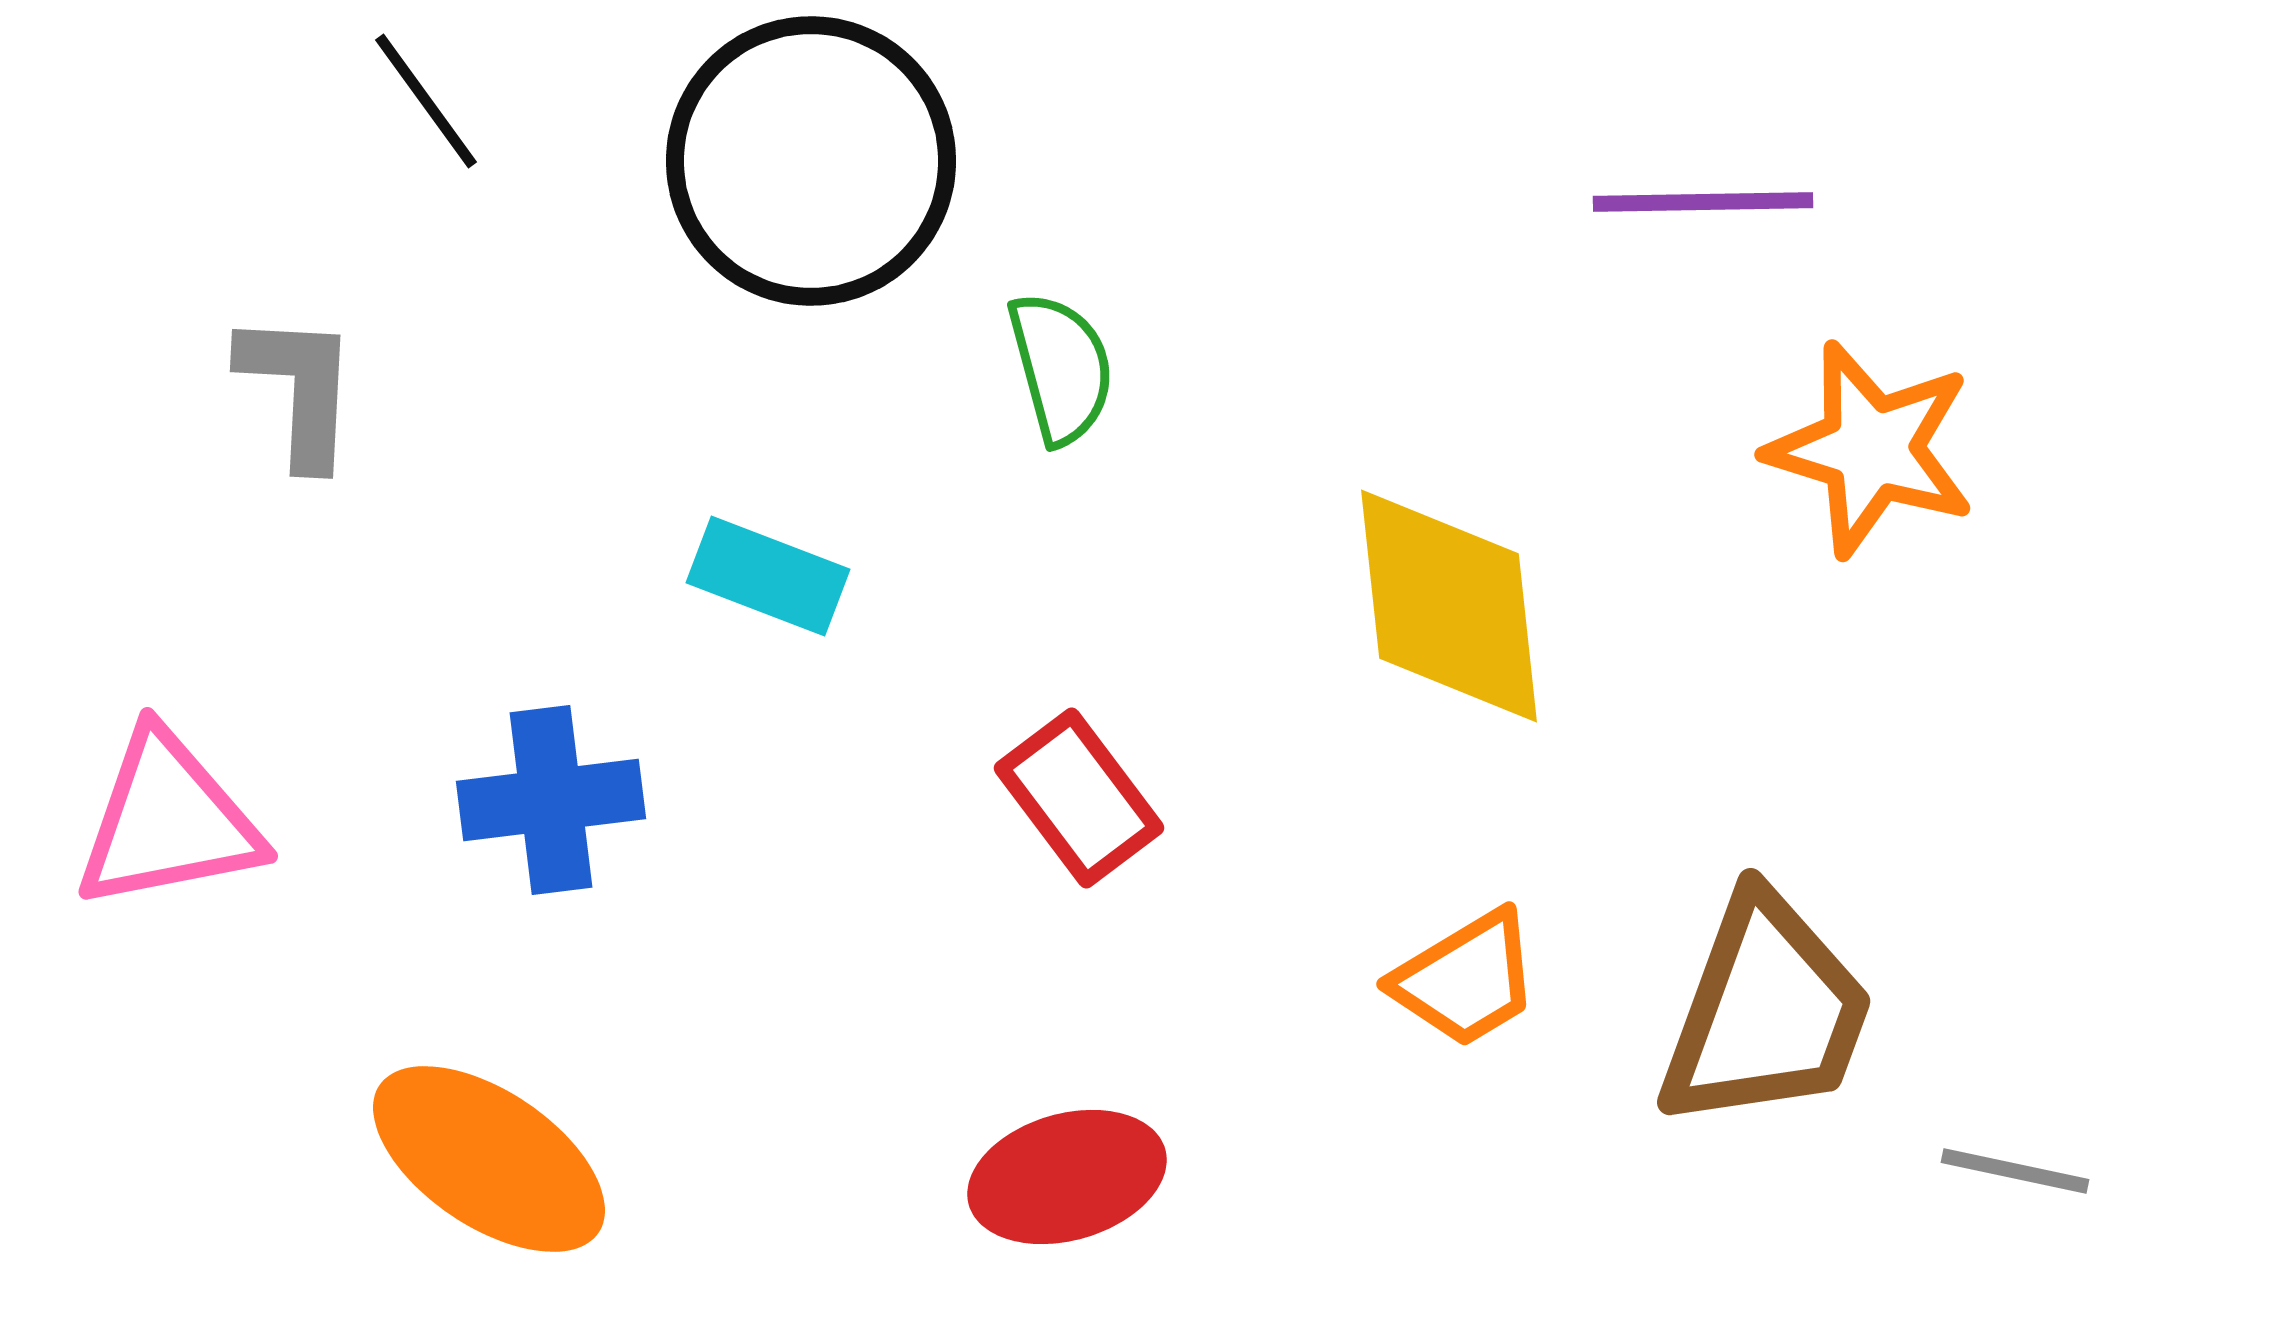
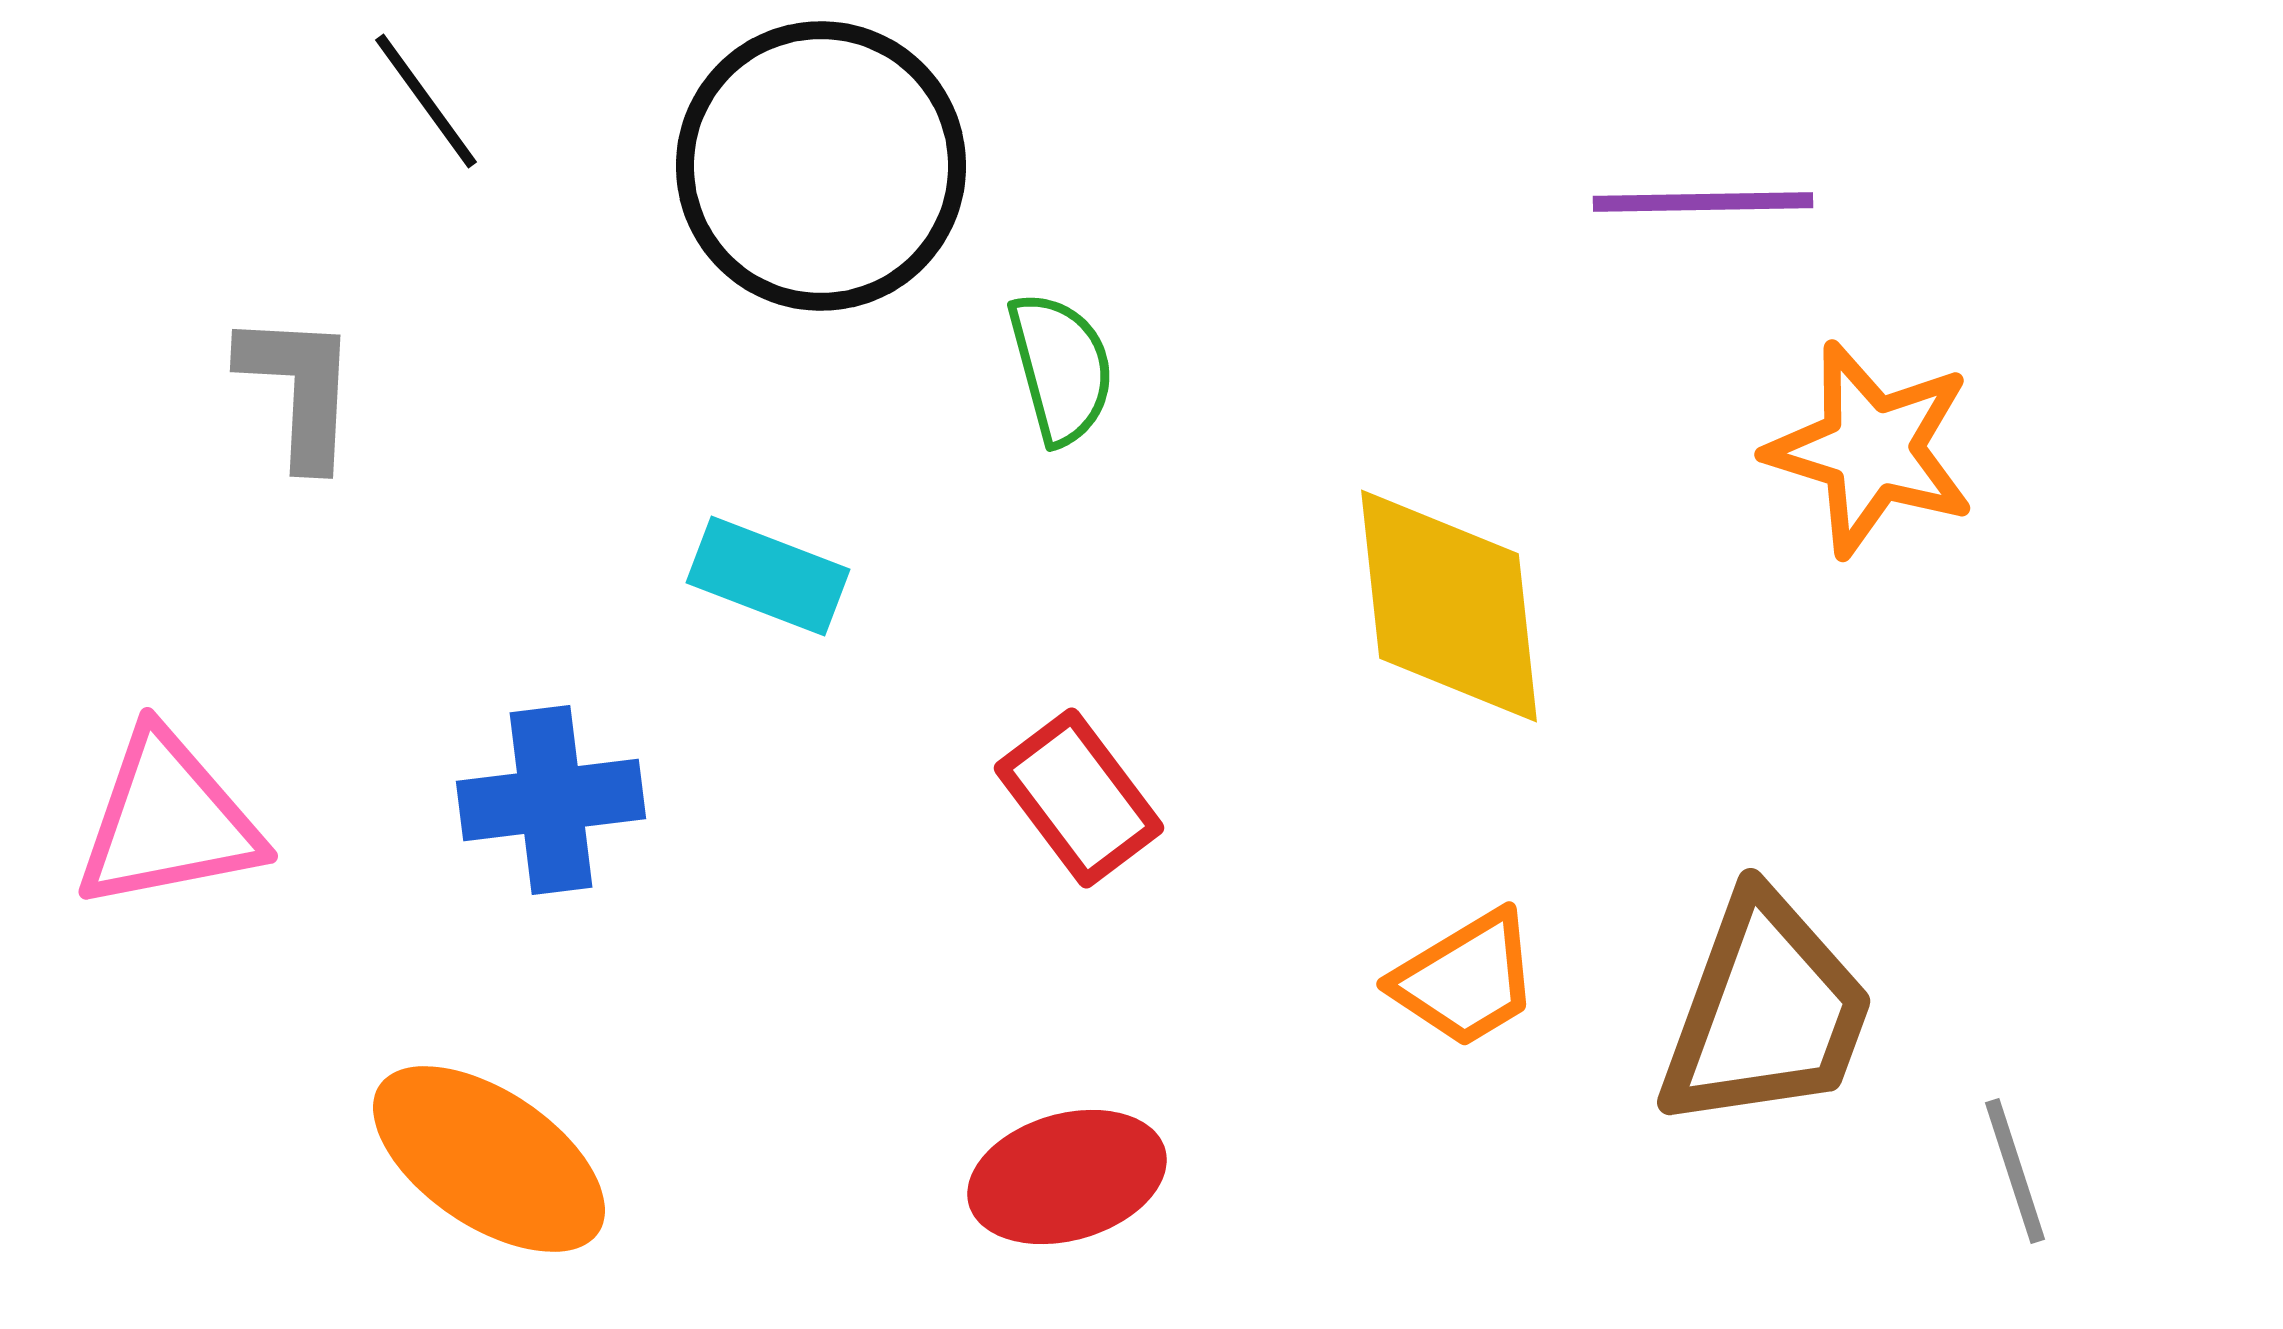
black circle: moved 10 px right, 5 px down
gray line: rotated 60 degrees clockwise
